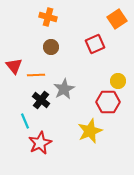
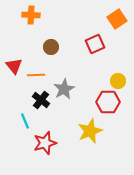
orange cross: moved 17 px left, 2 px up; rotated 12 degrees counterclockwise
red star: moved 5 px right; rotated 10 degrees clockwise
